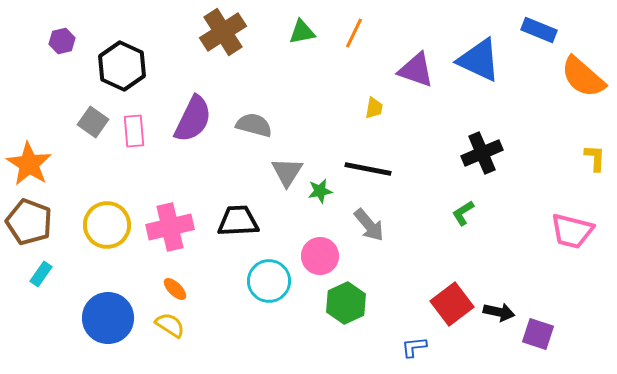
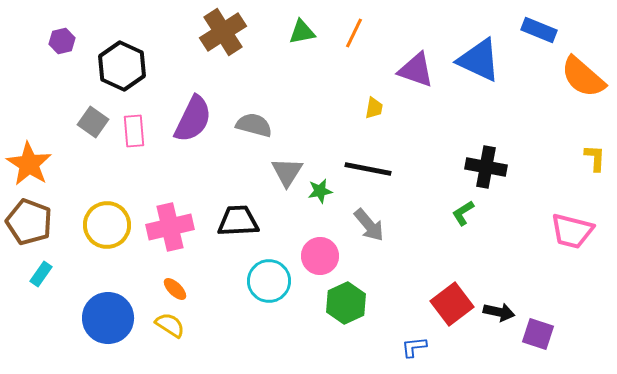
black cross: moved 4 px right, 14 px down; rotated 33 degrees clockwise
